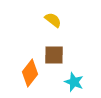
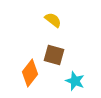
brown square: rotated 15 degrees clockwise
cyan star: moved 1 px right, 1 px up
